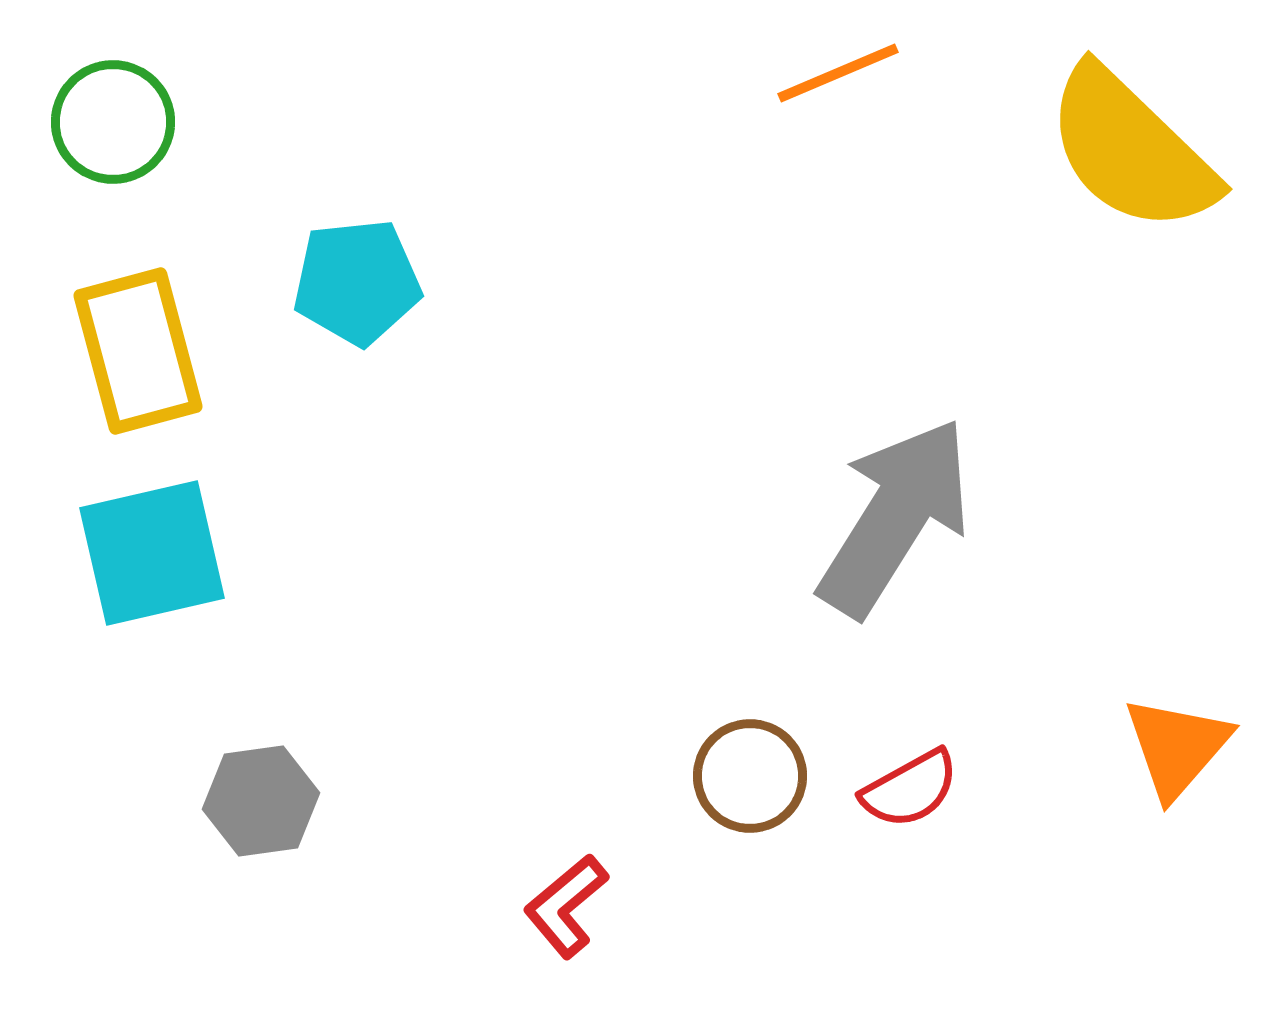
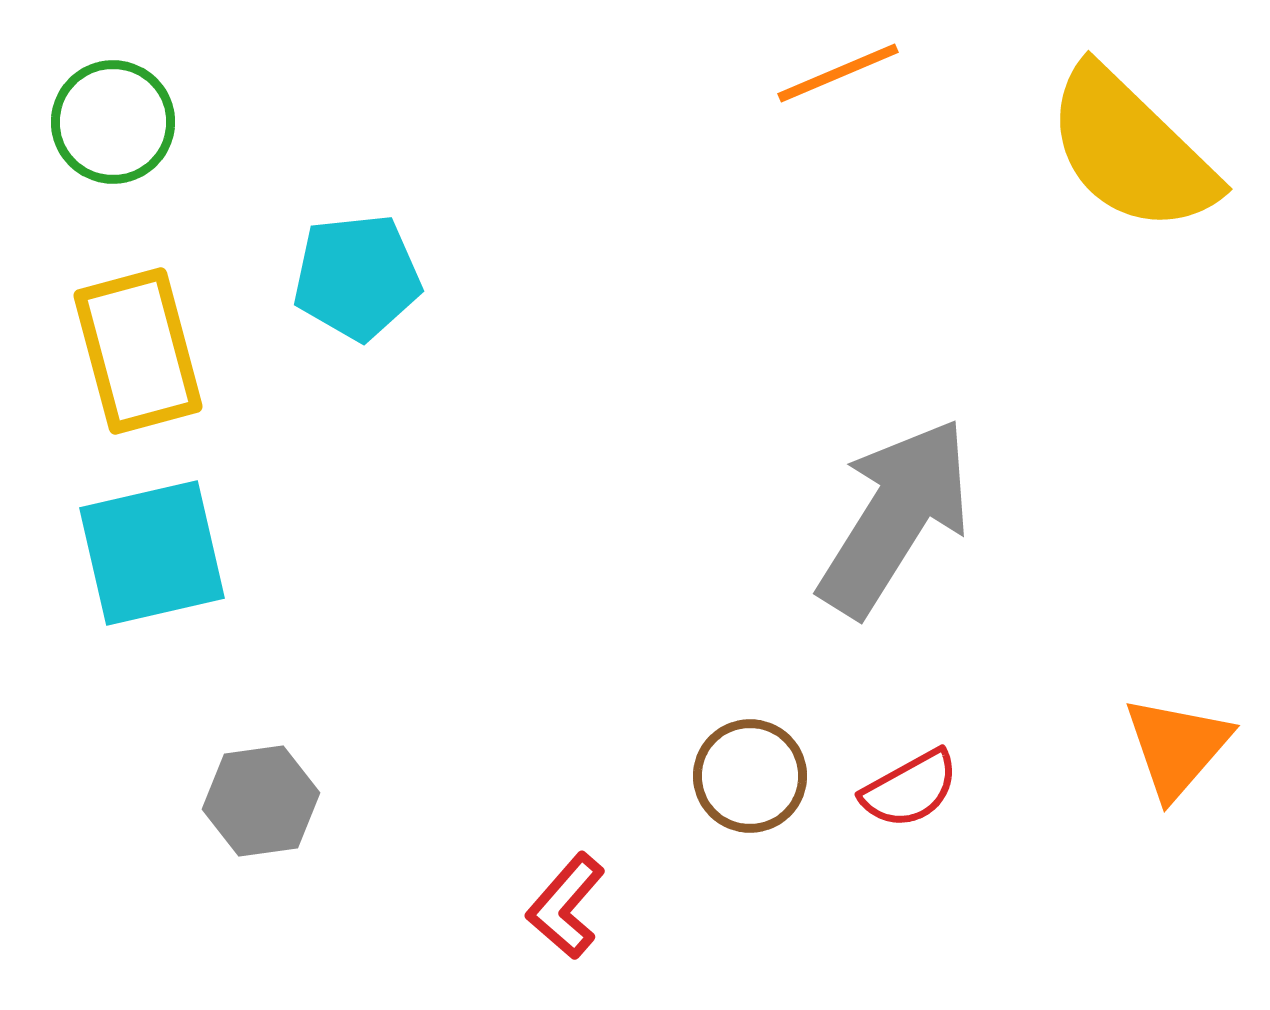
cyan pentagon: moved 5 px up
red L-shape: rotated 9 degrees counterclockwise
